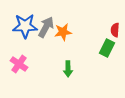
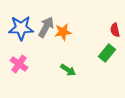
blue star: moved 4 px left, 2 px down
red semicircle: rotated 16 degrees counterclockwise
green rectangle: moved 5 px down; rotated 12 degrees clockwise
green arrow: moved 1 px down; rotated 56 degrees counterclockwise
